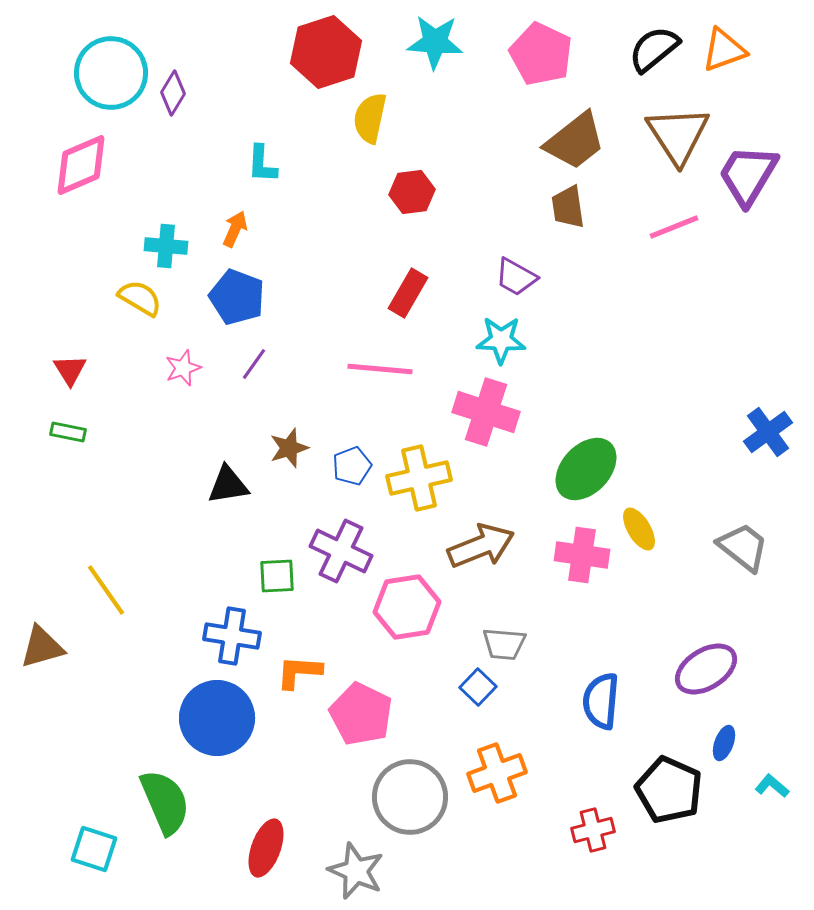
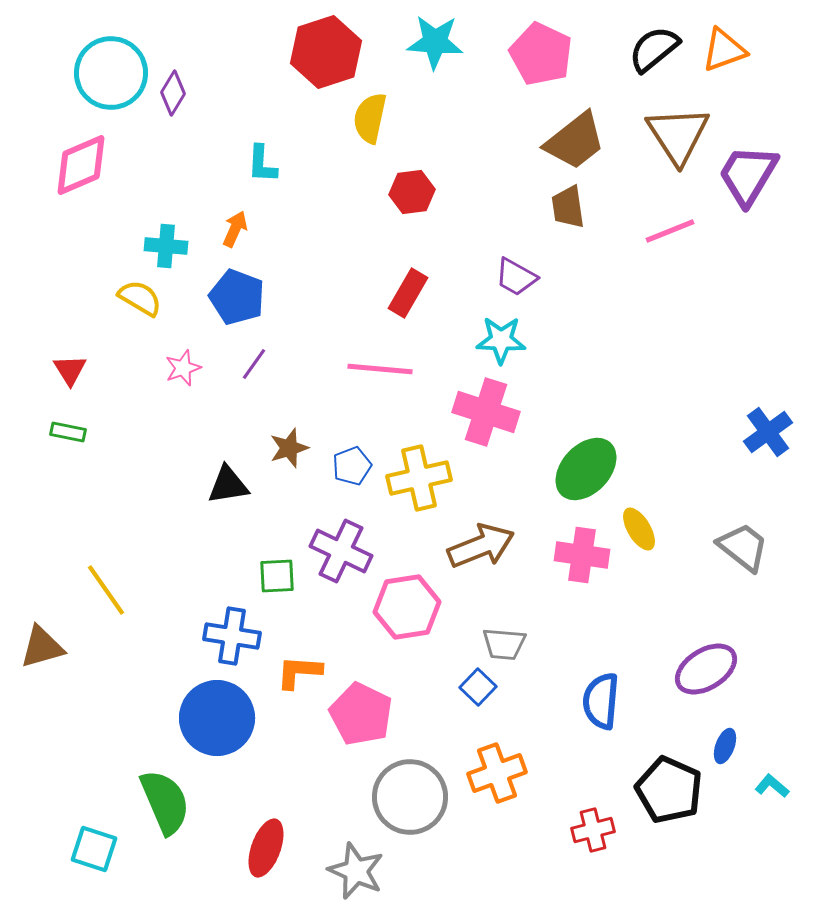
pink line at (674, 227): moved 4 px left, 4 px down
blue ellipse at (724, 743): moved 1 px right, 3 px down
